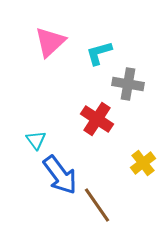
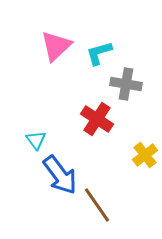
pink triangle: moved 6 px right, 4 px down
gray cross: moved 2 px left
yellow cross: moved 2 px right, 8 px up
